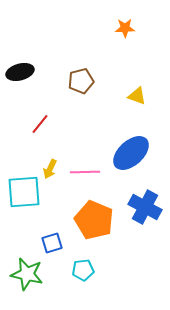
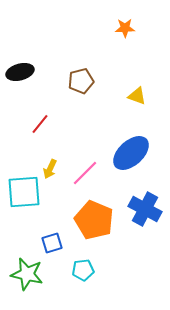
pink line: moved 1 px down; rotated 44 degrees counterclockwise
blue cross: moved 2 px down
